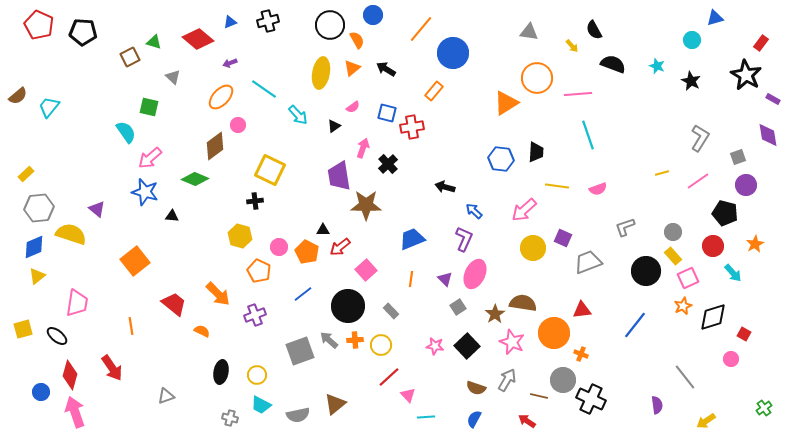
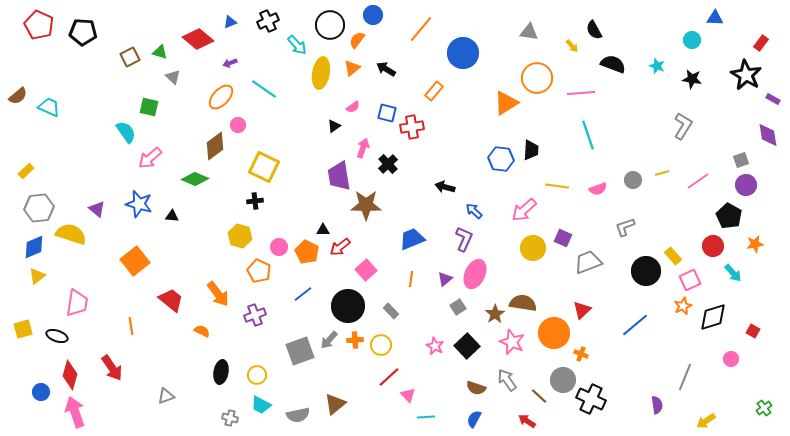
blue triangle at (715, 18): rotated 18 degrees clockwise
black cross at (268, 21): rotated 10 degrees counterclockwise
orange semicircle at (357, 40): rotated 114 degrees counterclockwise
green triangle at (154, 42): moved 6 px right, 10 px down
blue circle at (453, 53): moved 10 px right
black star at (691, 81): moved 1 px right, 2 px up; rotated 18 degrees counterclockwise
pink line at (578, 94): moved 3 px right, 1 px up
cyan trapezoid at (49, 107): rotated 75 degrees clockwise
cyan arrow at (298, 115): moved 1 px left, 70 px up
gray L-shape at (700, 138): moved 17 px left, 12 px up
black trapezoid at (536, 152): moved 5 px left, 2 px up
gray square at (738, 157): moved 3 px right, 3 px down
yellow square at (270, 170): moved 6 px left, 3 px up
yellow rectangle at (26, 174): moved 3 px up
blue star at (145, 192): moved 6 px left, 12 px down
black pentagon at (725, 213): moved 4 px right, 3 px down; rotated 15 degrees clockwise
gray circle at (673, 232): moved 40 px left, 52 px up
orange star at (755, 244): rotated 18 degrees clockwise
pink square at (688, 278): moved 2 px right, 2 px down
purple triangle at (445, 279): rotated 35 degrees clockwise
orange arrow at (218, 294): rotated 8 degrees clockwise
red trapezoid at (174, 304): moved 3 px left, 4 px up
red triangle at (582, 310): rotated 36 degrees counterclockwise
blue line at (635, 325): rotated 12 degrees clockwise
red square at (744, 334): moved 9 px right, 3 px up
black ellipse at (57, 336): rotated 20 degrees counterclockwise
gray arrow at (329, 340): rotated 90 degrees counterclockwise
pink star at (435, 346): rotated 18 degrees clockwise
gray line at (685, 377): rotated 60 degrees clockwise
gray arrow at (507, 380): rotated 65 degrees counterclockwise
brown line at (539, 396): rotated 30 degrees clockwise
